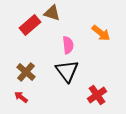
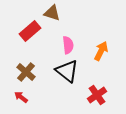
red rectangle: moved 6 px down
orange arrow: moved 18 px down; rotated 102 degrees counterclockwise
black triangle: rotated 15 degrees counterclockwise
